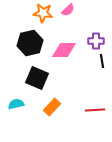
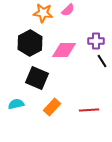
black hexagon: rotated 15 degrees counterclockwise
black line: rotated 24 degrees counterclockwise
red line: moved 6 px left
